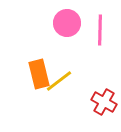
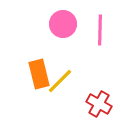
pink circle: moved 4 px left, 1 px down
yellow line: moved 1 px right; rotated 8 degrees counterclockwise
red cross: moved 5 px left, 2 px down
